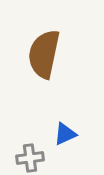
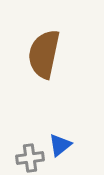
blue triangle: moved 5 px left, 11 px down; rotated 15 degrees counterclockwise
